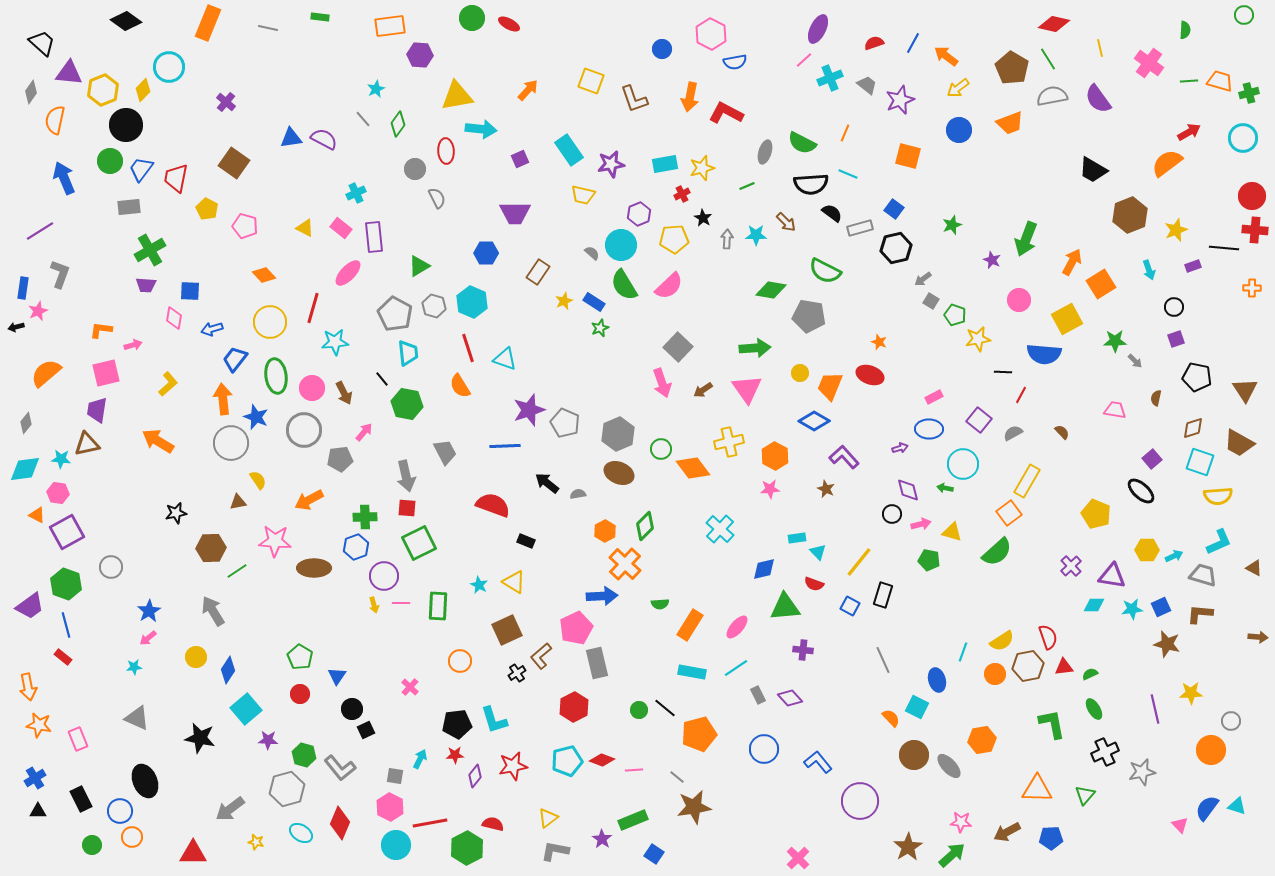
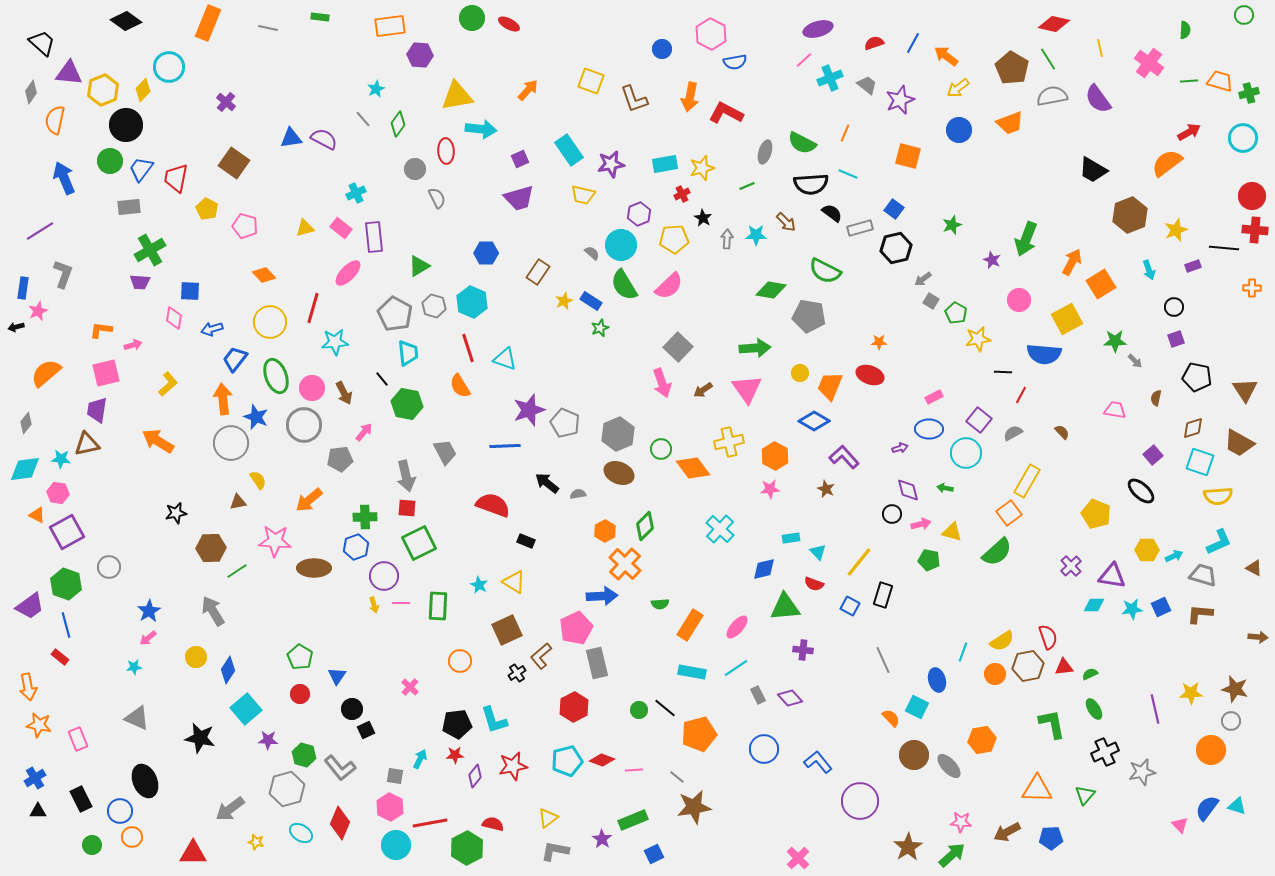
purple ellipse at (818, 29): rotated 48 degrees clockwise
purple trapezoid at (515, 213): moved 4 px right, 15 px up; rotated 16 degrees counterclockwise
yellow triangle at (305, 228): rotated 42 degrees counterclockwise
gray L-shape at (60, 274): moved 3 px right
purple trapezoid at (146, 285): moved 6 px left, 3 px up
blue rectangle at (594, 302): moved 3 px left, 1 px up
green pentagon at (955, 315): moved 1 px right, 2 px up; rotated 10 degrees clockwise
orange star at (879, 342): rotated 21 degrees counterclockwise
green ellipse at (276, 376): rotated 12 degrees counterclockwise
gray circle at (304, 430): moved 5 px up
purple square at (1152, 459): moved 1 px right, 4 px up
cyan circle at (963, 464): moved 3 px right, 11 px up
orange arrow at (309, 500): rotated 12 degrees counterclockwise
cyan rectangle at (797, 538): moved 6 px left
gray circle at (111, 567): moved 2 px left
brown star at (1167, 644): moved 68 px right, 45 px down
red rectangle at (63, 657): moved 3 px left
blue square at (654, 854): rotated 30 degrees clockwise
